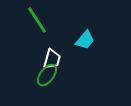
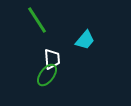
white trapezoid: rotated 20 degrees counterclockwise
